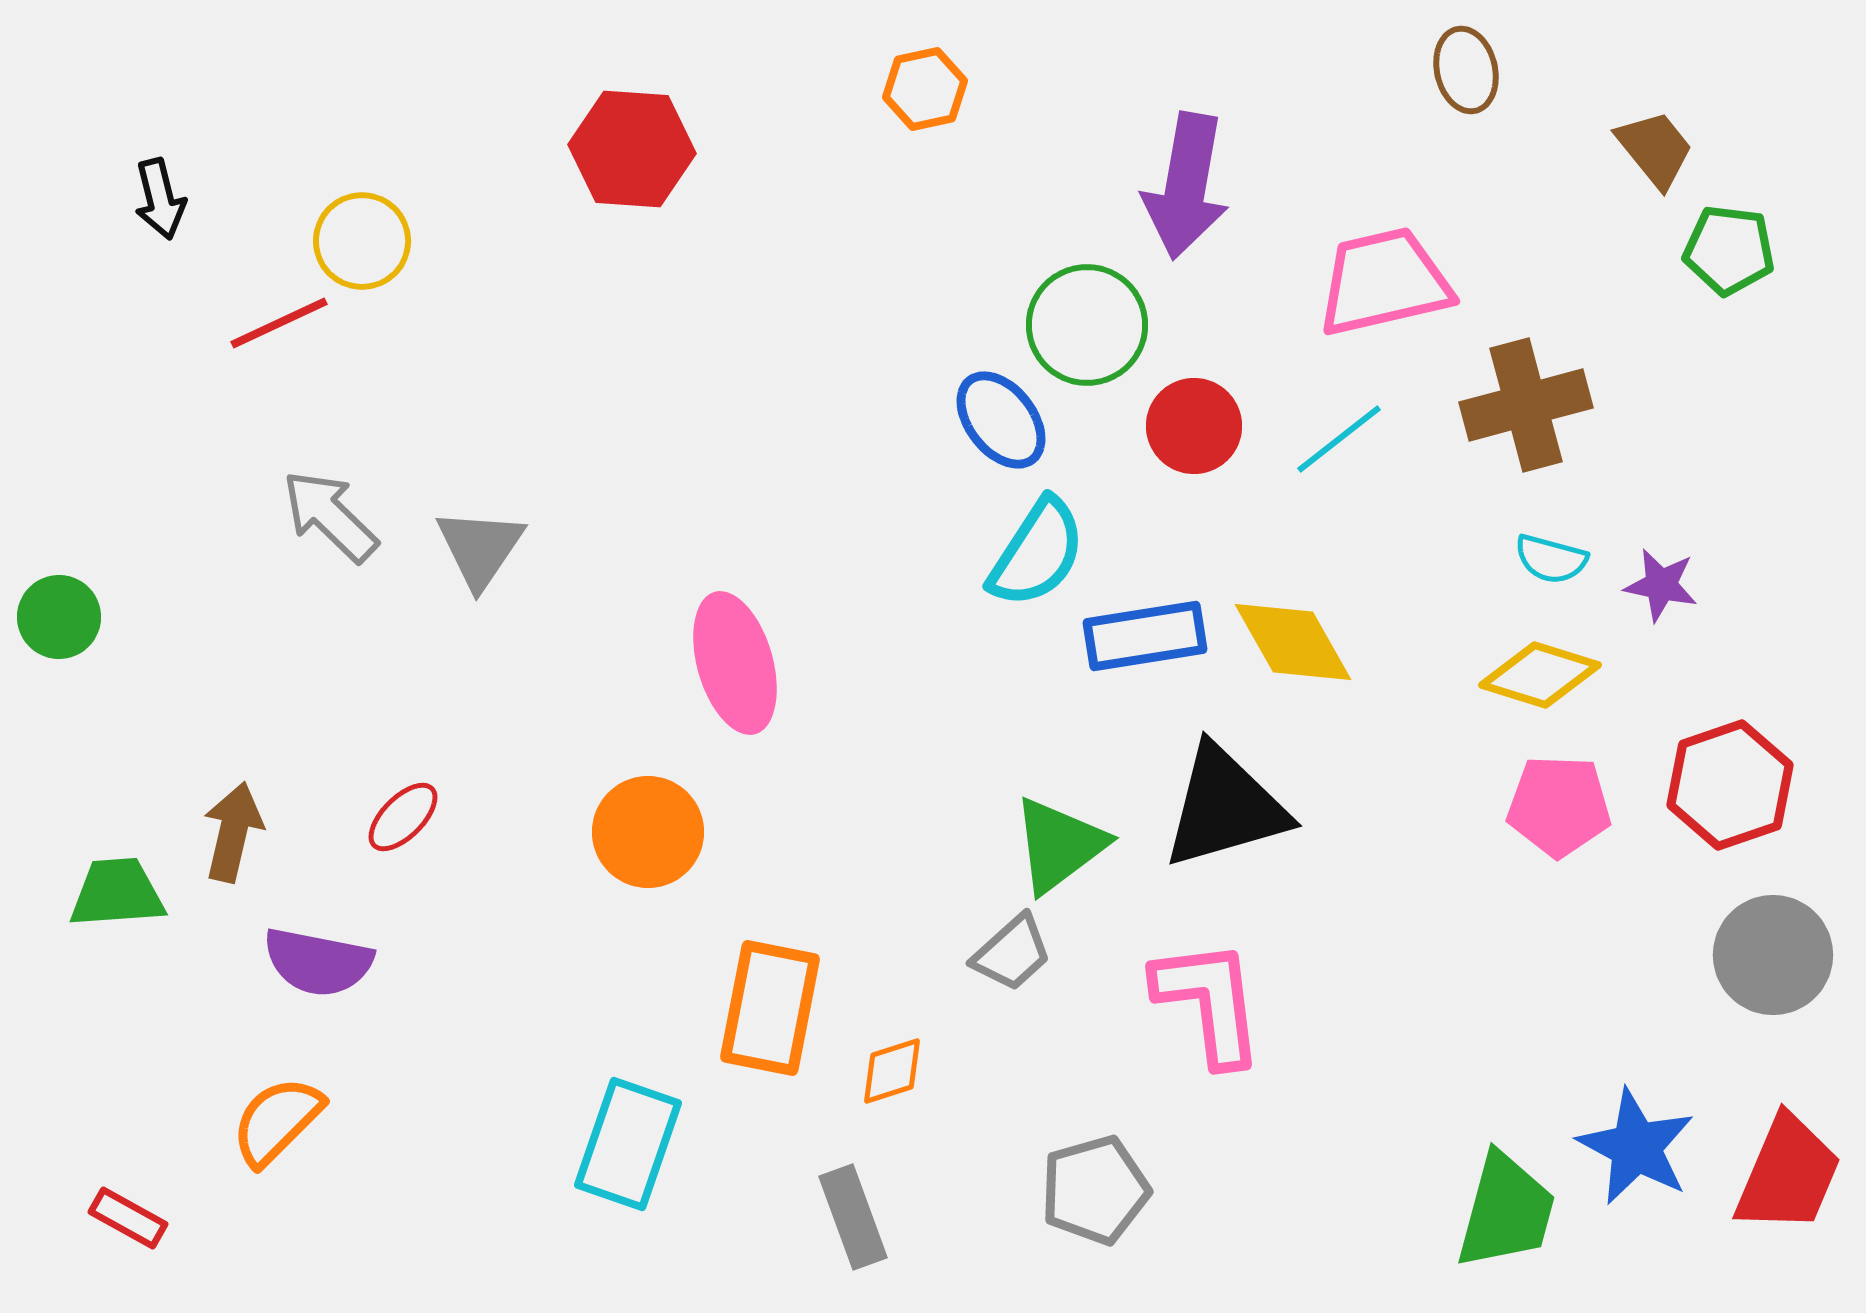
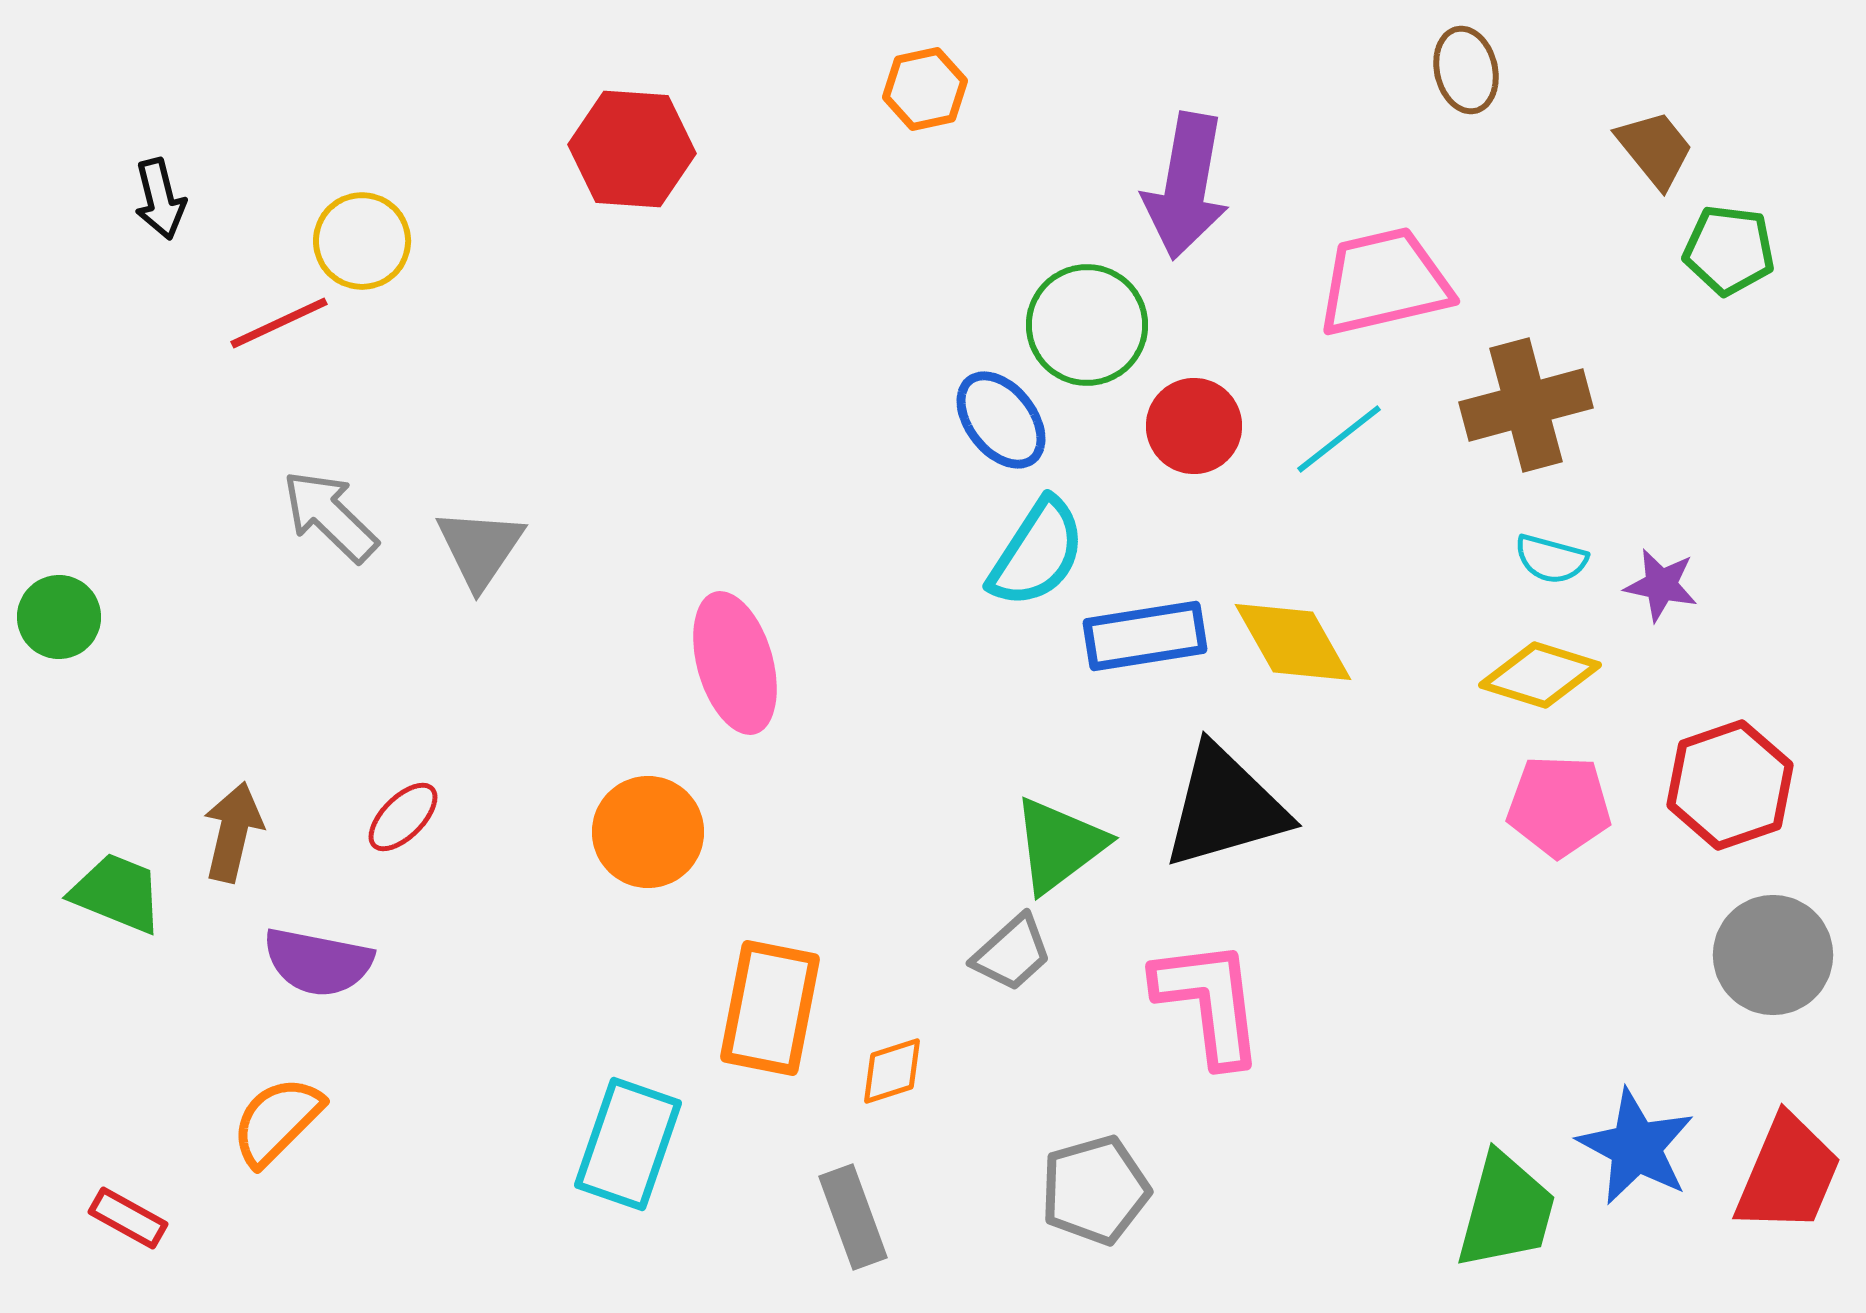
green trapezoid at (117, 893): rotated 26 degrees clockwise
